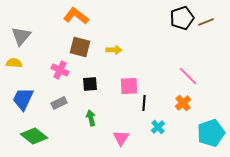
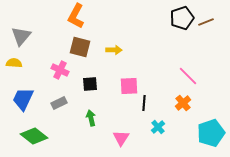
orange L-shape: rotated 100 degrees counterclockwise
